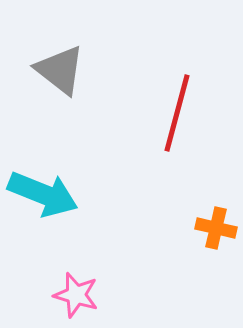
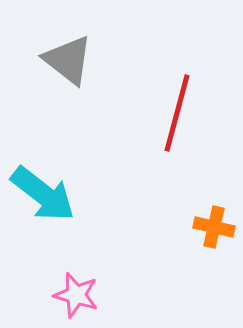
gray triangle: moved 8 px right, 10 px up
cyan arrow: rotated 16 degrees clockwise
orange cross: moved 2 px left, 1 px up
